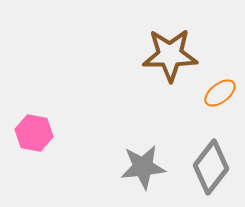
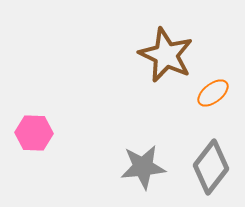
brown star: moved 4 px left; rotated 26 degrees clockwise
orange ellipse: moved 7 px left
pink hexagon: rotated 9 degrees counterclockwise
